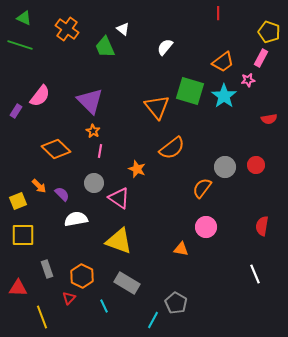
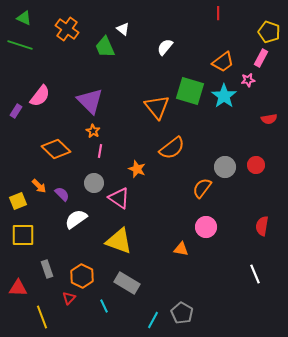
white semicircle at (76, 219): rotated 25 degrees counterclockwise
gray pentagon at (176, 303): moved 6 px right, 10 px down
